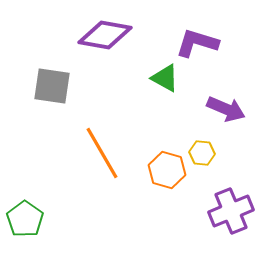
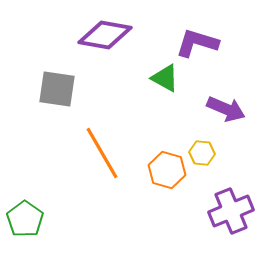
gray square: moved 5 px right, 3 px down
